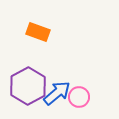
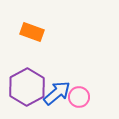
orange rectangle: moved 6 px left
purple hexagon: moved 1 px left, 1 px down
